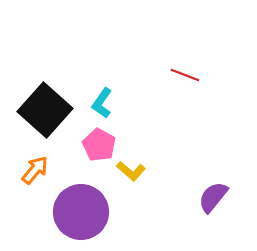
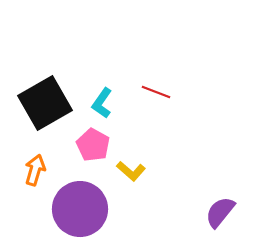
red line: moved 29 px left, 17 px down
black square: moved 7 px up; rotated 18 degrees clockwise
pink pentagon: moved 6 px left
orange arrow: rotated 24 degrees counterclockwise
purple semicircle: moved 7 px right, 15 px down
purple circle: moved 1 px left, 3 px up
